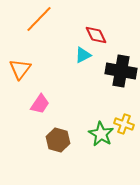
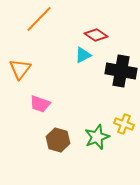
red diamond: rotated 30 degrees counterclockwise
pink trapezoid: rotated 75 degrees clockwise
green star: moved 4 px left, 3 px down; rotated 20 degrees clockwise
